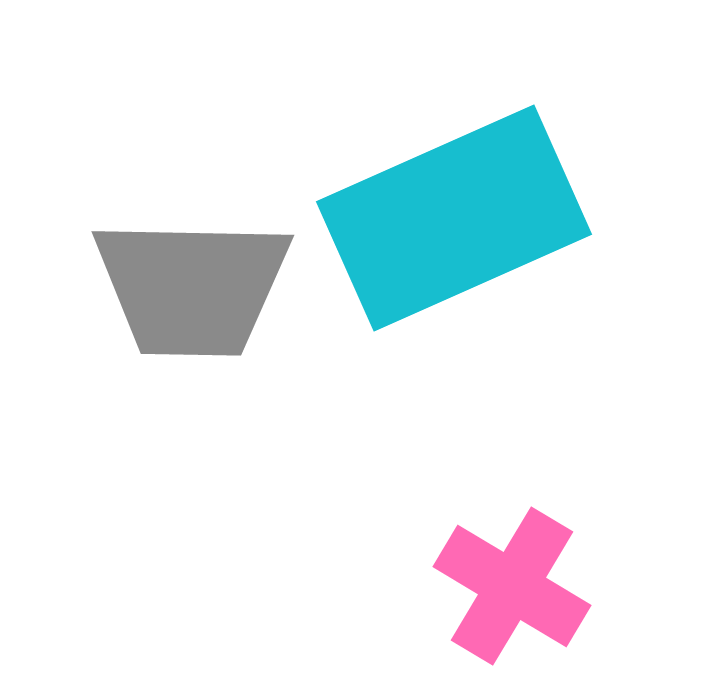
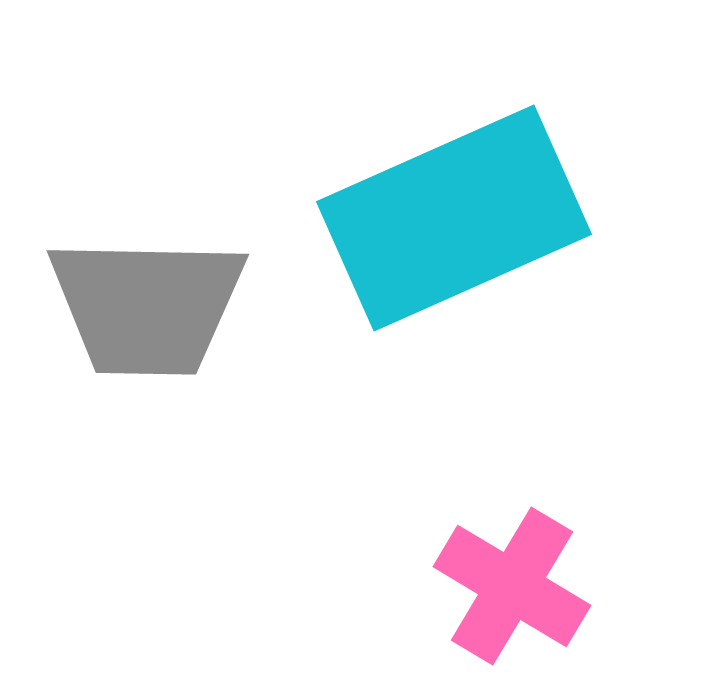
gray trapezoid: moved 45 px left, 19 px down
